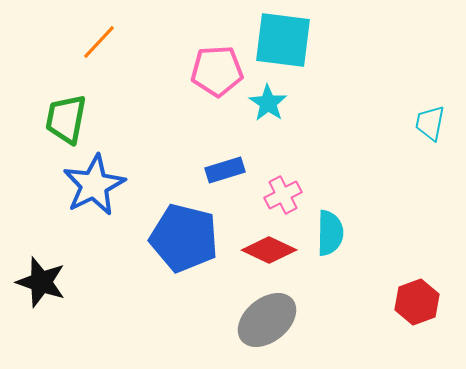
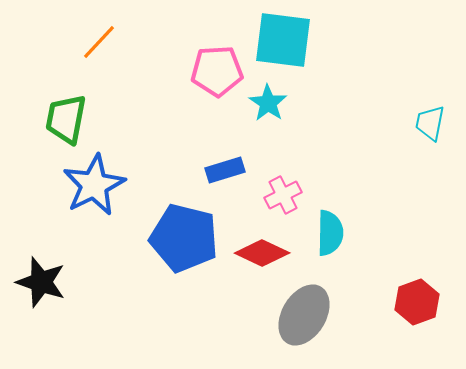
red diamond: moved 7 px left, 3 px down
gray ellipse: moved 37 px right, 5 px up; rotated 20 degrees counterclockwise
